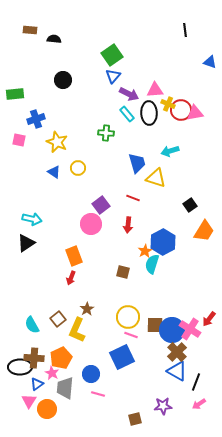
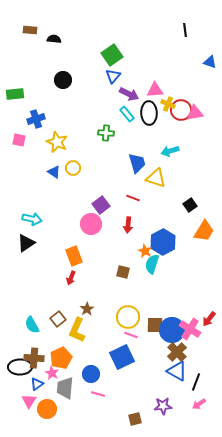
yellow circle at (78, 168): moved 5 px left
orange star at (145, 251): rotated 16 degrees counterclockwise
